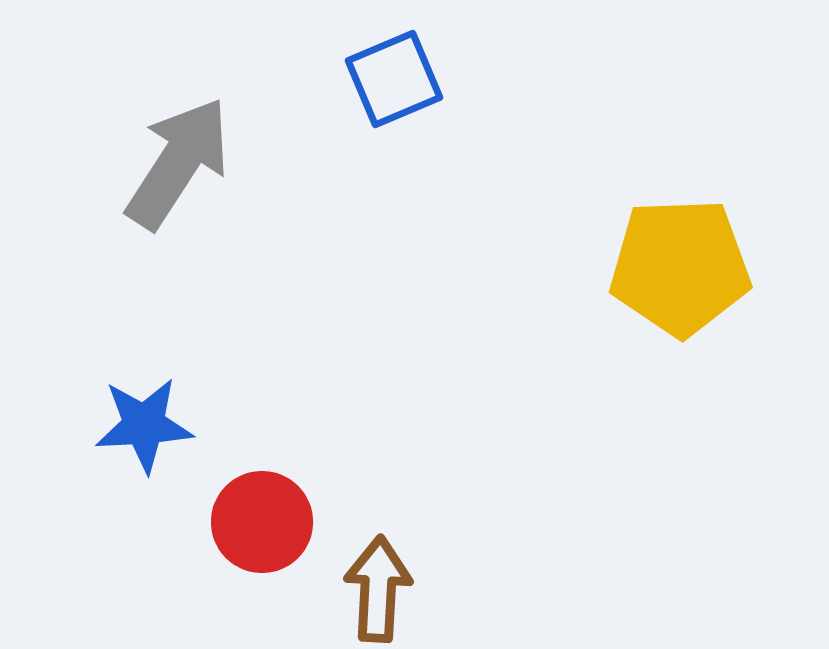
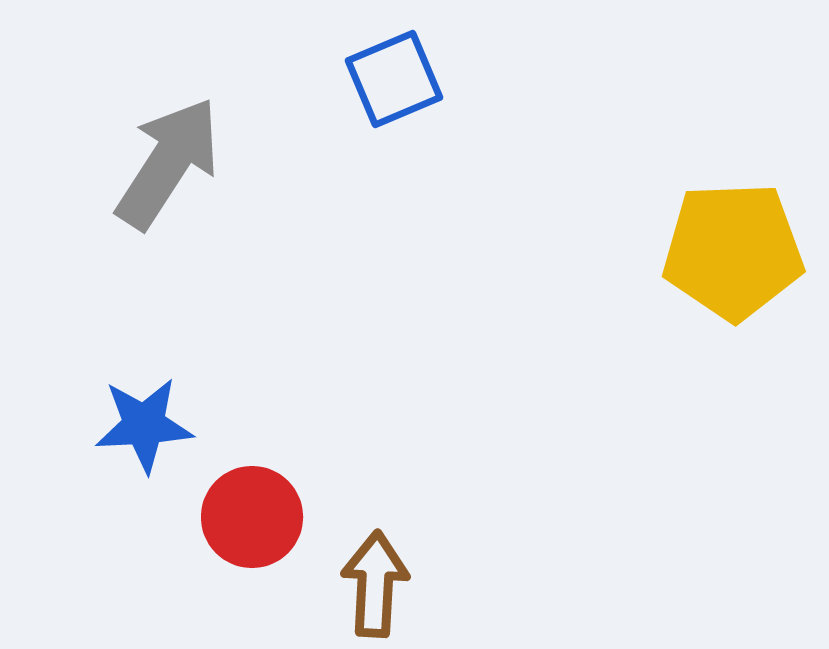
gray arrow: moved 10 px left
yellow pentagon: moved 53 px right, 16 px up
red circle: moved 10 px left, 5 px up
brown arrow: moved 3 px left, 5 px up
